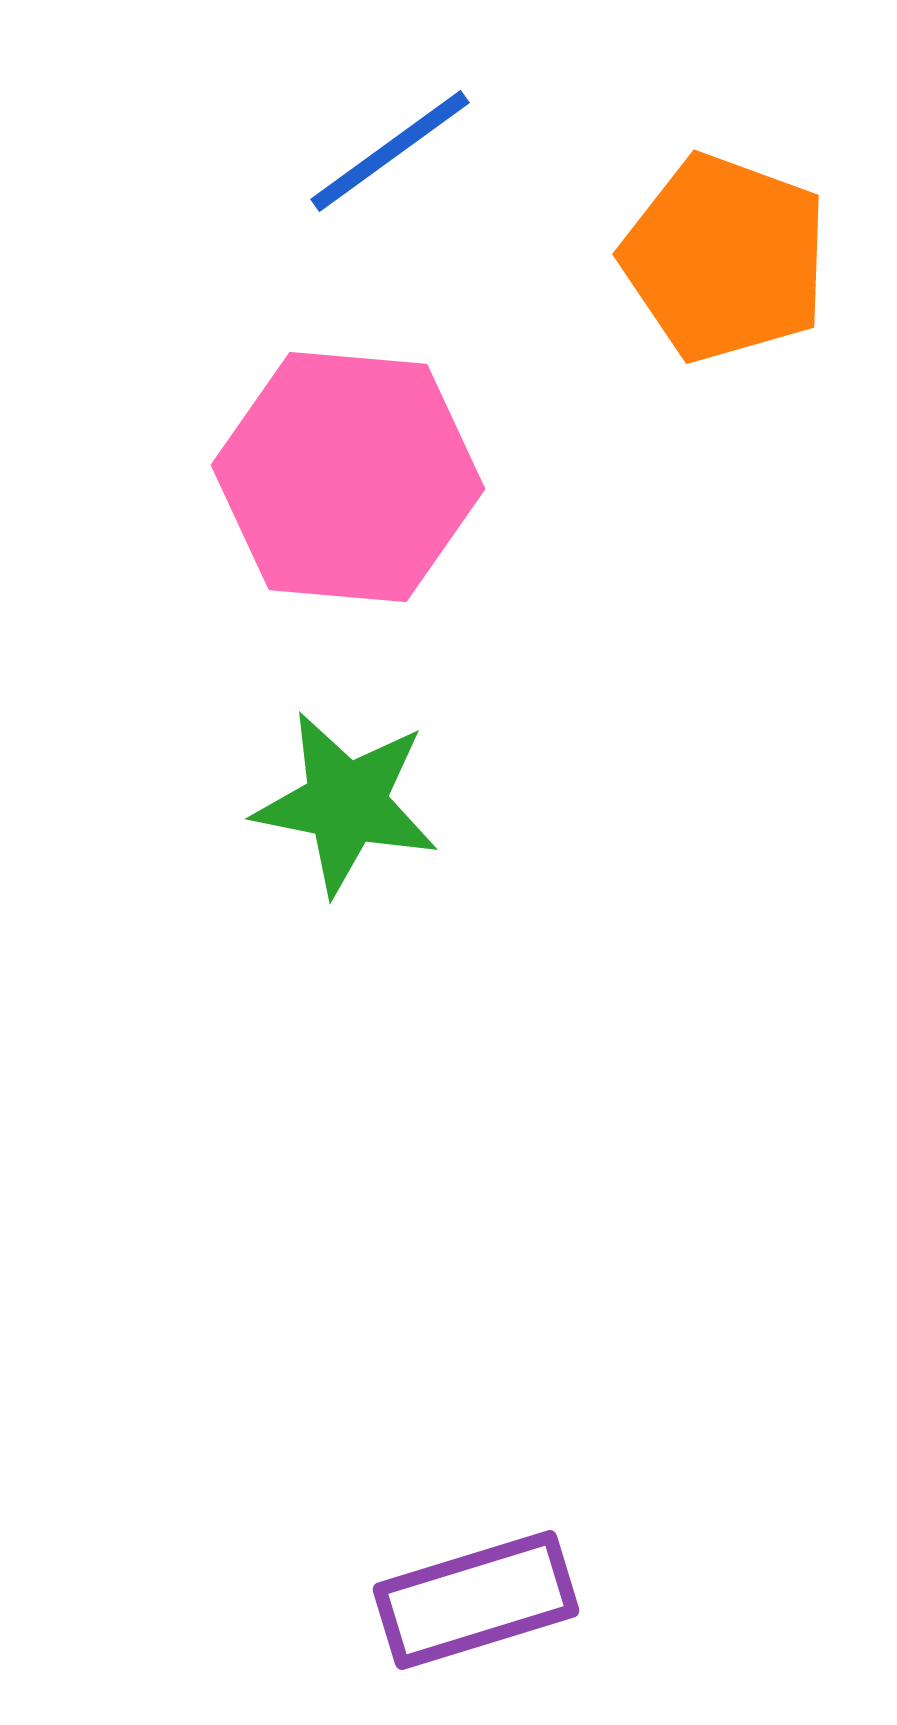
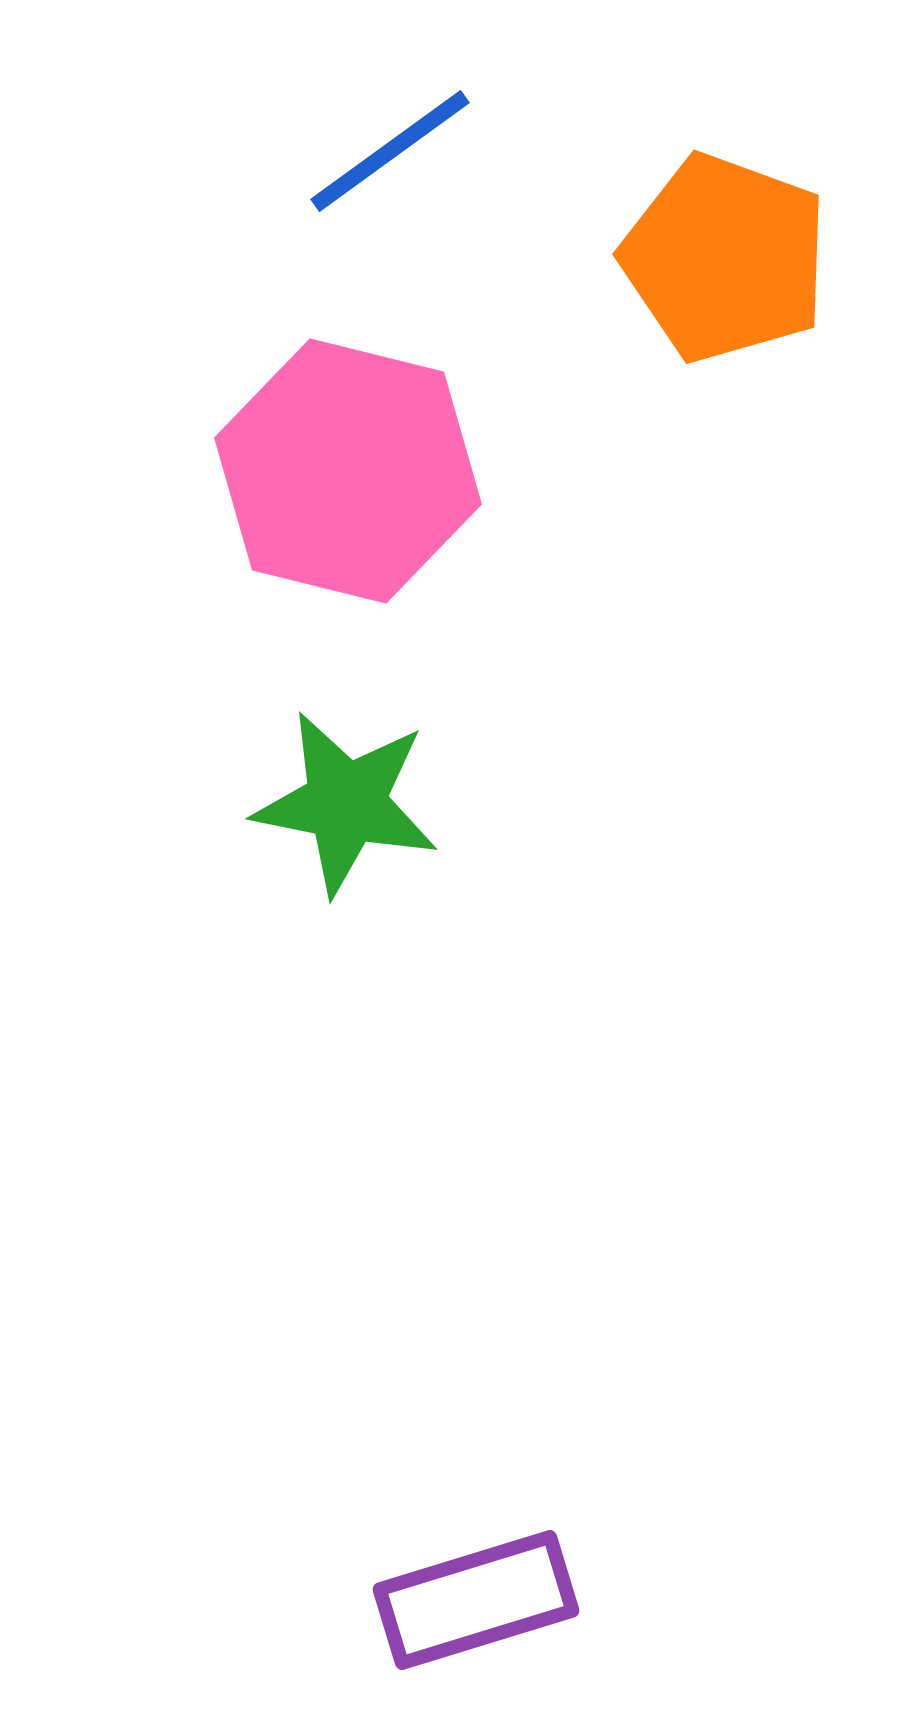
pink hexagon: moved 6 px up; rotated 9 degrees clockwise
